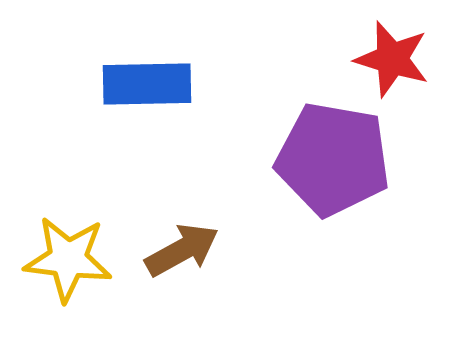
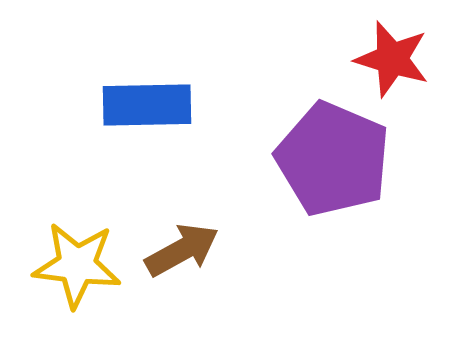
blue rectangle: moved 21 px down
purple pentagon: rotated 13 degrees clockwise
yellow star: moved 9 px right, 6 px down
